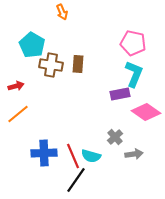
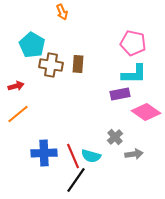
cyan L-shape: rotated 68 degrees clockwise
